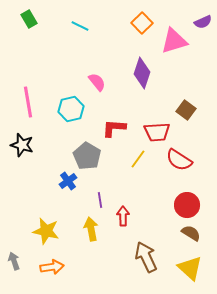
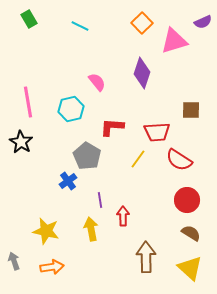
brown square: moved 5 px right; rotated 36 degrees counterclockwise
red L-shape: moved 2 px left, 1 px up
black star: moved 1 px left, 3 px up; rotated 15 degrees clockwise
red circle: moved 5 px up
brown arrow: rotated 24 degrees clockwise
